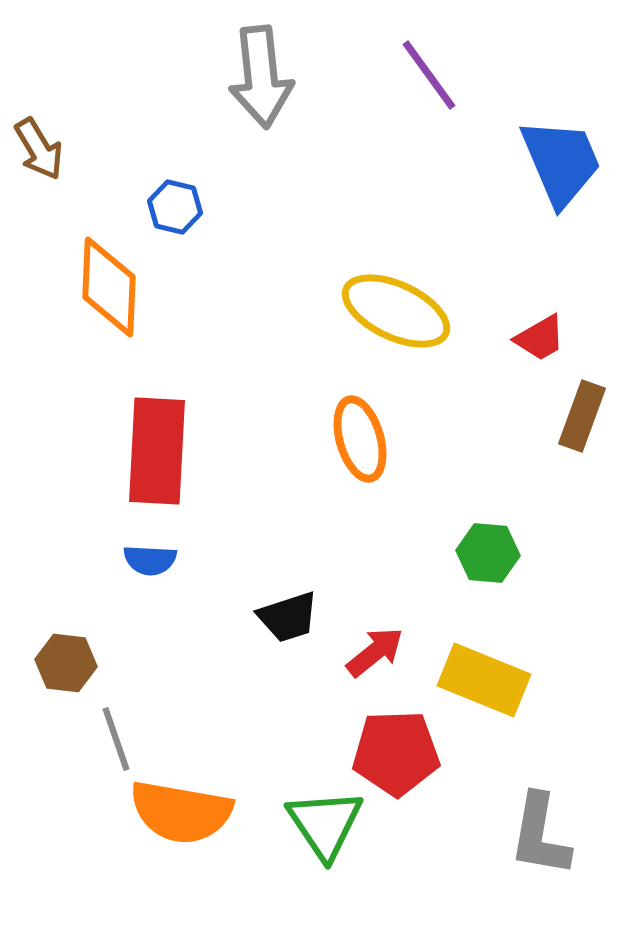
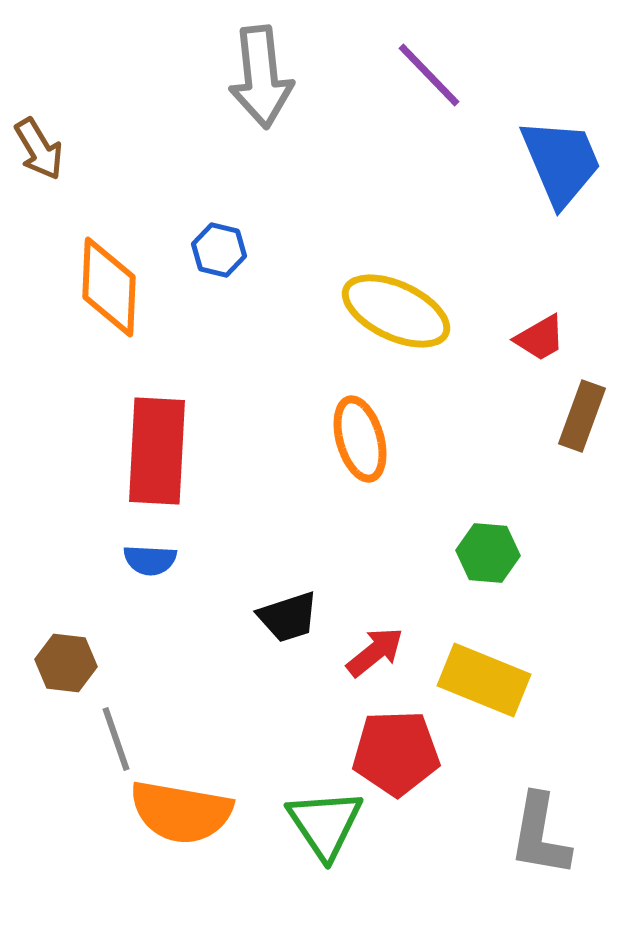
purple line: rotated 8 degrees counterclockwise
blue hexagon: moved 44 px right, 43 px down
